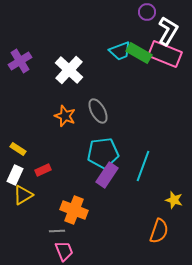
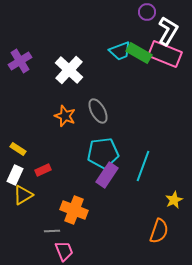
yellow star: rotated 30 degrees clockwise
gray line: moved 5 px left
